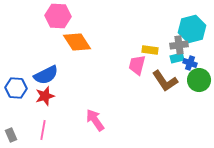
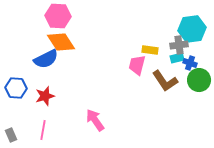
cyan hexagon: rotated 8 degrees clockwise
orange diamond: moved 16 px left
blue semicircle: moved 16 px up
